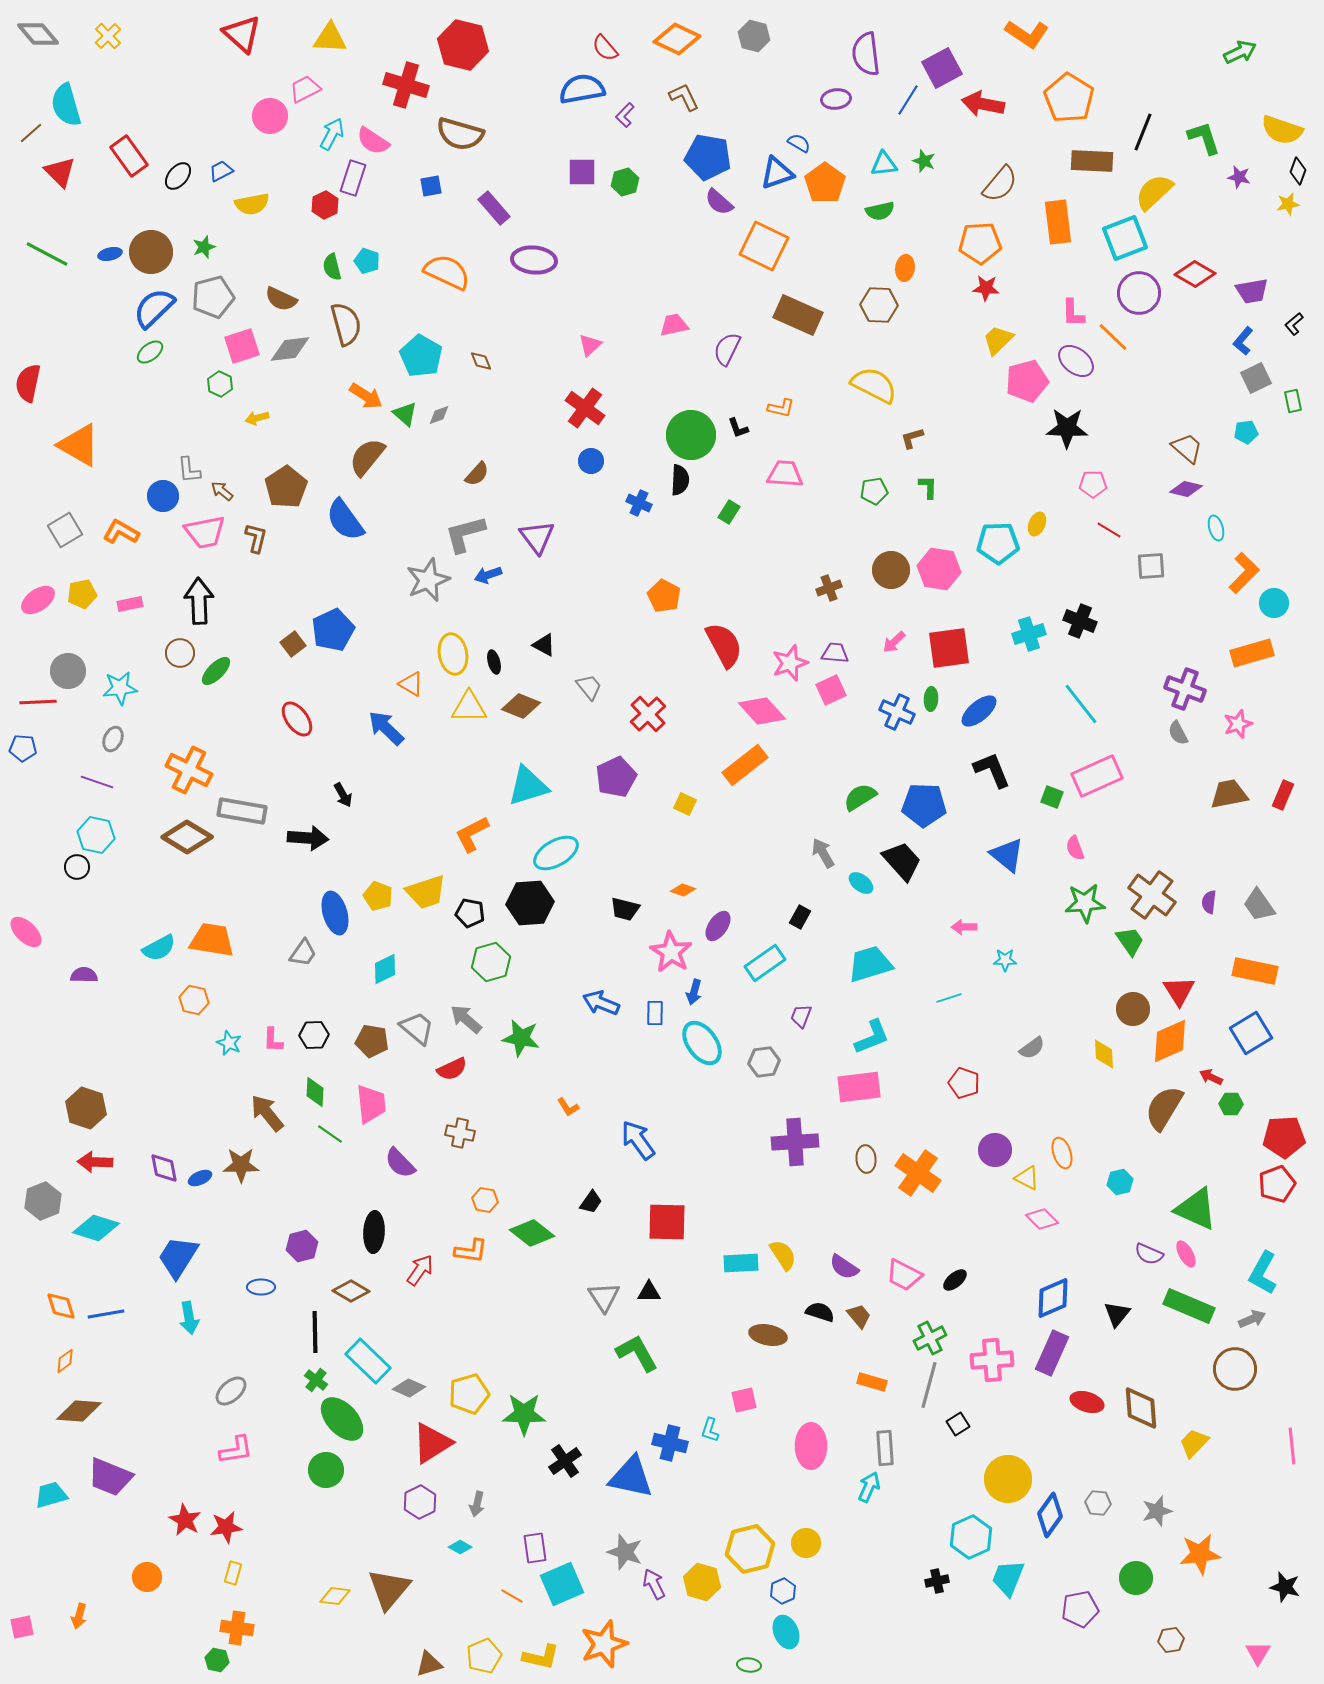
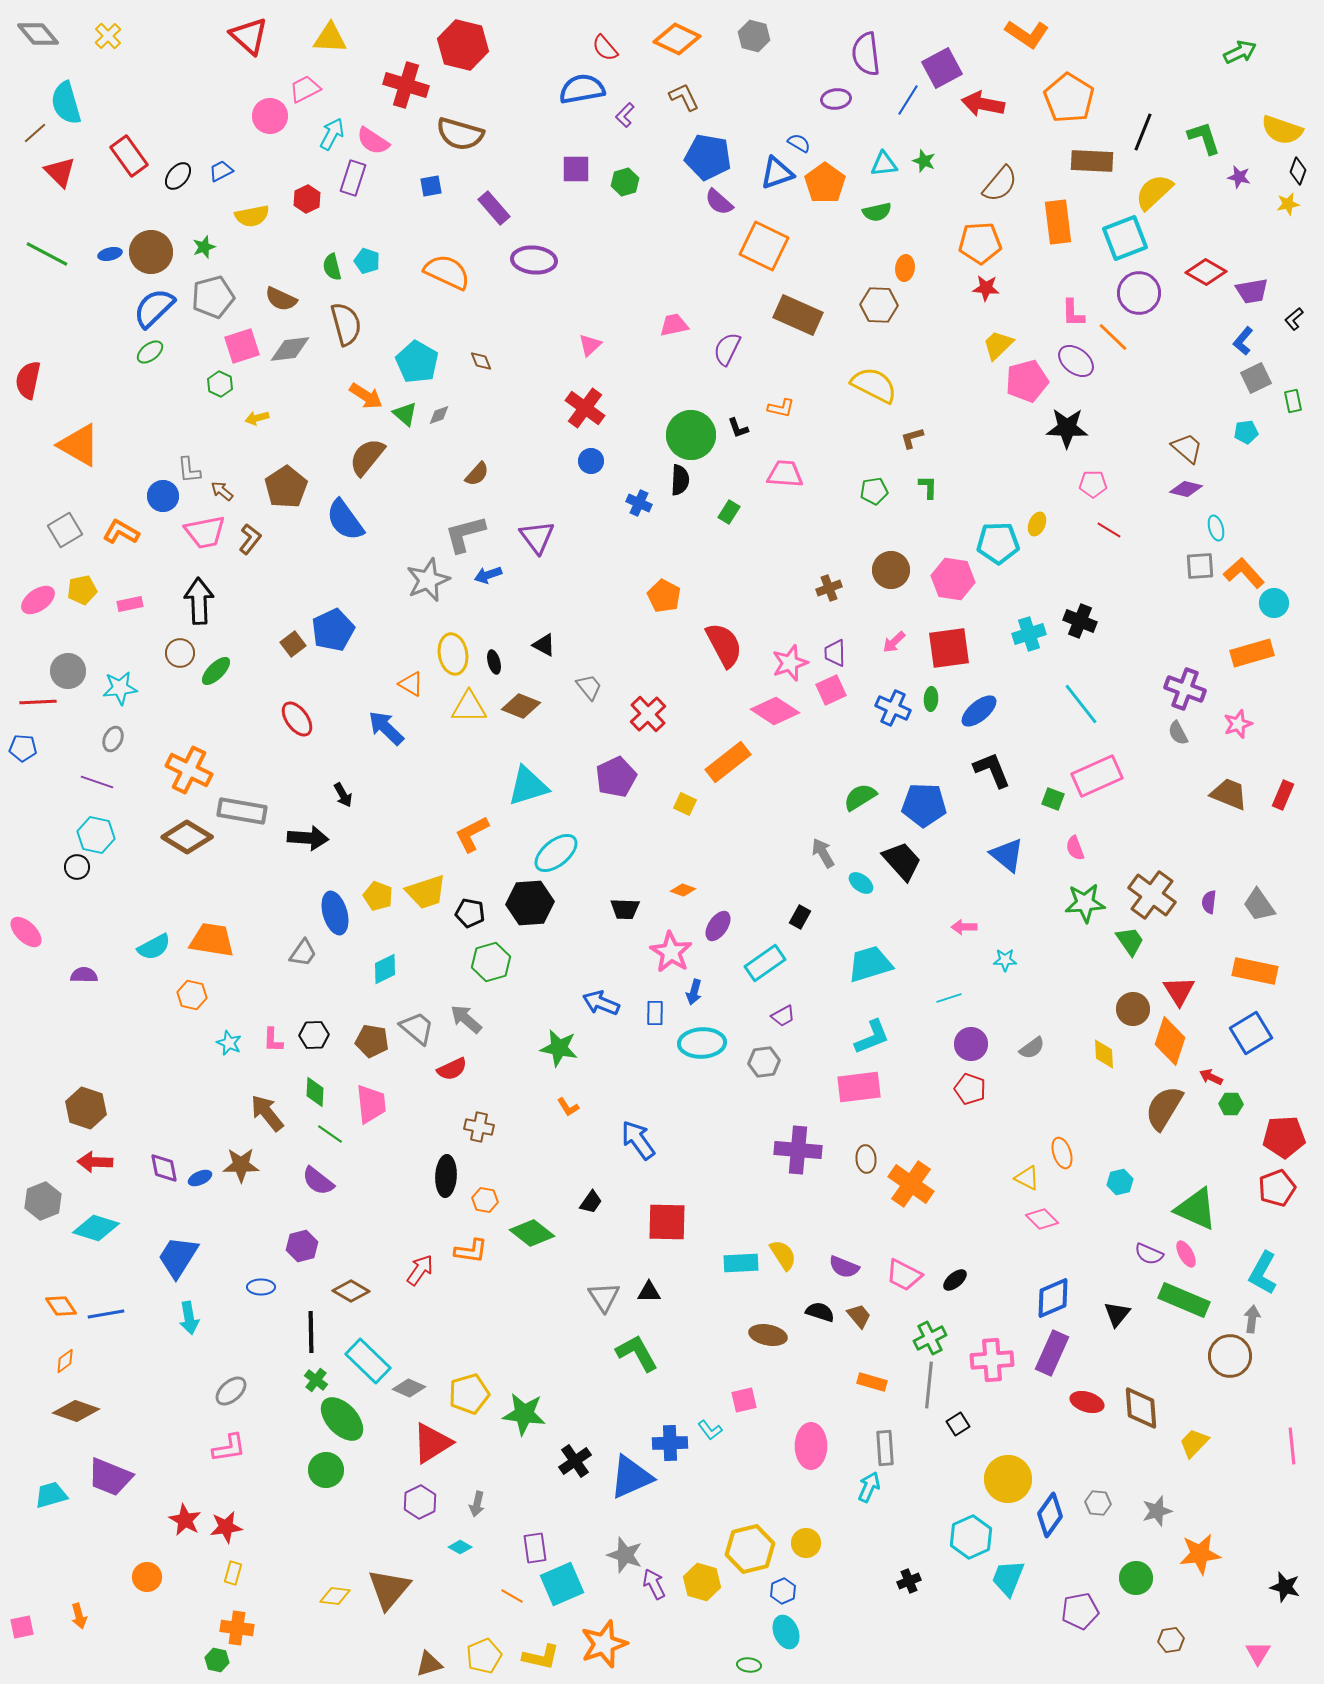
red triangle at (242, 34): moved 7 px right, 2 px down
cyan semicircle at (66, 105): moved 2 px up
brown line at (31, 133): moved 4 px right
purple square at (582, 172): moved 6 px left, 3 px up
yellow semicircle at (252, 204): moved 12 px down
red hexagon at (325, 205): moved 18 px left, 6 px up
green semicircle at (880, 211): moved 3 px left, 1 px down
red diamond at (1195, 274): moved 11 px right, 2 px up
black L-shape at (1294, 324): moved 5 px up
yellow trapezoid at (998, 340): moved 5 px down
cyan pentagon at (421, 356): moved 4 px left, 6 px down
red semicircle at (28, 383): moved 3 px up
brown L-shape at (256, 538): moved 6 px left, 1 px down; rotated 24 degrees clockwise
gray square at (1151, 566): moved 49 px right
pink hexagon at (939, 569): moved 14 px right, 10 px down
orange L-shape at (1244, 573): rotated 87 degrees counterclockwise
yellow pentagon at (82, 594): moved 4 px up
purple trapezoid at (835, 653): rotated 96 degrees counterclockwise
pink diamond at (762, 711): moved 13 px right; rotated 15 degrees counterclockwise
blue cross at (897, 712): moved 4 px left, 4 px up
orange rectangle at (745, 765): moved 17 px left, 3 px up
brown trapezoid at (1229, 794): rotated 33 degrees clockwise
green square at (1052, 797): moved 1 px right, 2 px down
cyan ellipse at (556, 853): rotated 9 degrees counterclockwise
black trapezoid at (625, 909): rotated 12 degrees counterclockwise
cyan semicircle at (159, 948): moved 5 px left, 1 px up
orange hexagon at (194, 1000): moved 2 px left, 5 px up
purple trapezoid at (801, 1016): moved 18 px left; rotated 140 degrees counterclockwise
green star at (521, 1038): moved 38 px right, 10 px down
orange diamond at (1170, 1041): rotated 48 degrees counterclockwise
cyan ellipse at (702, 1043): rotated 57 degrees counterclockwise
red pentagon at (964, 1083): moved 6 px right, 6 px down
brown cross at (460, 1133): moved 19 px right, 6 px up
purple cross at (795, 1142): moved 3 px right, 8 px down; rotated 9 degrees clockwise
purple circle at (995, 1150): moved 24 px left, 106 px up
purple semicircle at (400, 1163): moved 82 px left, 18 px down; rotated 8 degrees counterclockwise
orange cross at (918, 1173): moved 7 px left, 11 px down
red pentagon at (1277, 1184): moved 4 px down
black ellipse at (374, 1232): moved 72 px right, 56 px up
purple semicircle at (844, 1267): rotated 12 degrees counterclockwise
orange diamond at (61, 1306): rotated 16 degrees counterclockwise
green rectangle at (1189, 1306): moved 5 px left, 6 px up
gray arrow at (1252, 1319): rotated 60 degrees counterclockwise
black line at (315, 1332): moved 4 px left
brown circle at (1235, 1369): moved 5 px left, 13 px up
gray line at (929, 1385): rotated 9 degrees counterclockwise
brown diamond at (79, 1411): moved 3 px left; rotated 15 degrees clockwise
green star at (524, 1414): rotated 6 degrees clockwise
cyan L-shape at (710, 1430): rotated 55 degrees counterclockwise
blue cross at (670, 1443): rotated 16 degrees counterclockwise
pink L-shape at (236, 1450): moved 7 px left, 2 px up
black cross at (565, 1461): moved 10 px right
blue triangle at (631, 1477): rotated 36 degrees counterclockwise
gray star at (625, 1552): moved 3 px down
black cross at (937, 1581): moved 28 px left; rotated 10 degrees counterclockwise
purple pentagon at (1080, 1609): moved 2 px down
orange arrow at (79, 1616): rotated 30 degrees counterclockwise
